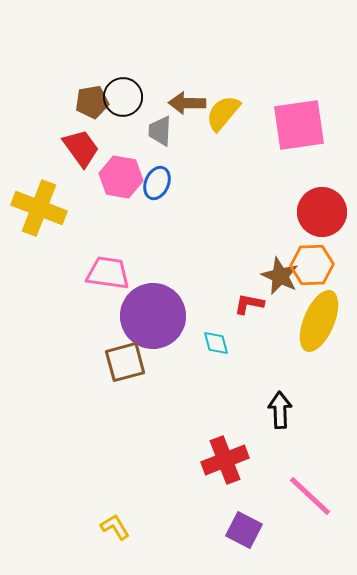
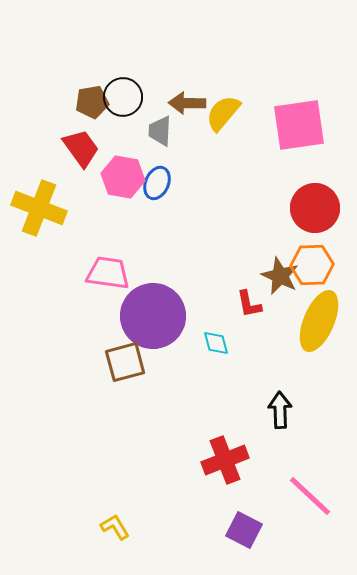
pink hexagon: moved 2 px right
red circle: moved 7 px left, 4 px up
red L-shape: rotated 112 degrees counterclockwise
